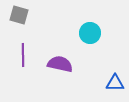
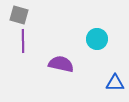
cyan circle: moved 7 px right, 6 px down
purple line: moved 14 px up
purple semicircle: moved 1 px right
